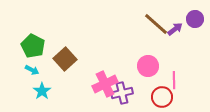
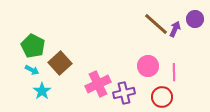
purple arrow: rotated 28 degrees counterclockwise
brown square: moved 5 px left, 4 px down
pink line: moved 8 px up
pink cross: moved 7 px left
purple cross: moved 2 px right
